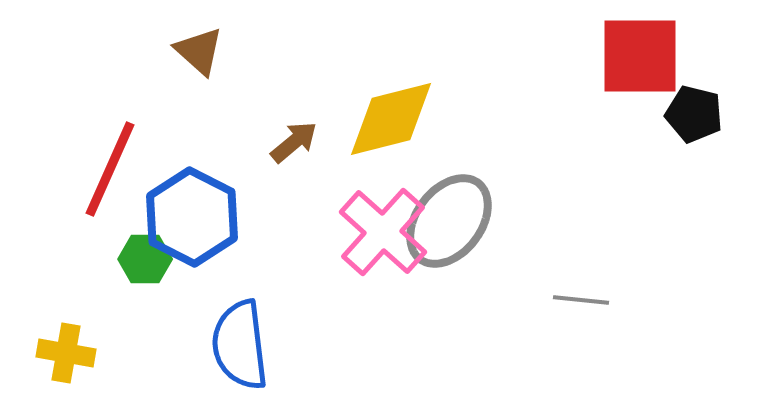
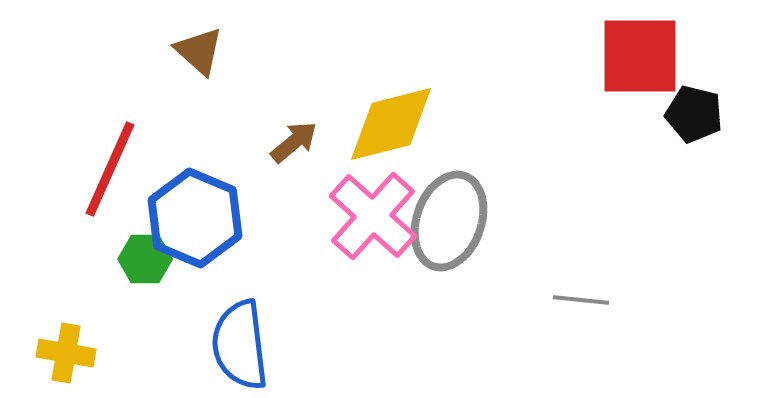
yellow diamond: moved 5 px down
blue hexagon: moved 3 px right, 1 px down; rotated 4 degrees counterclockwise
gray ellipse: rotated 18 degrees counterclockwise
pink cross: moved 10 px left, 16 px up
